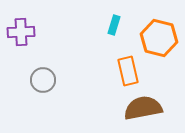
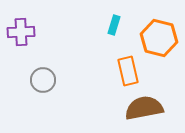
brown semicircle: moved 1 px right
